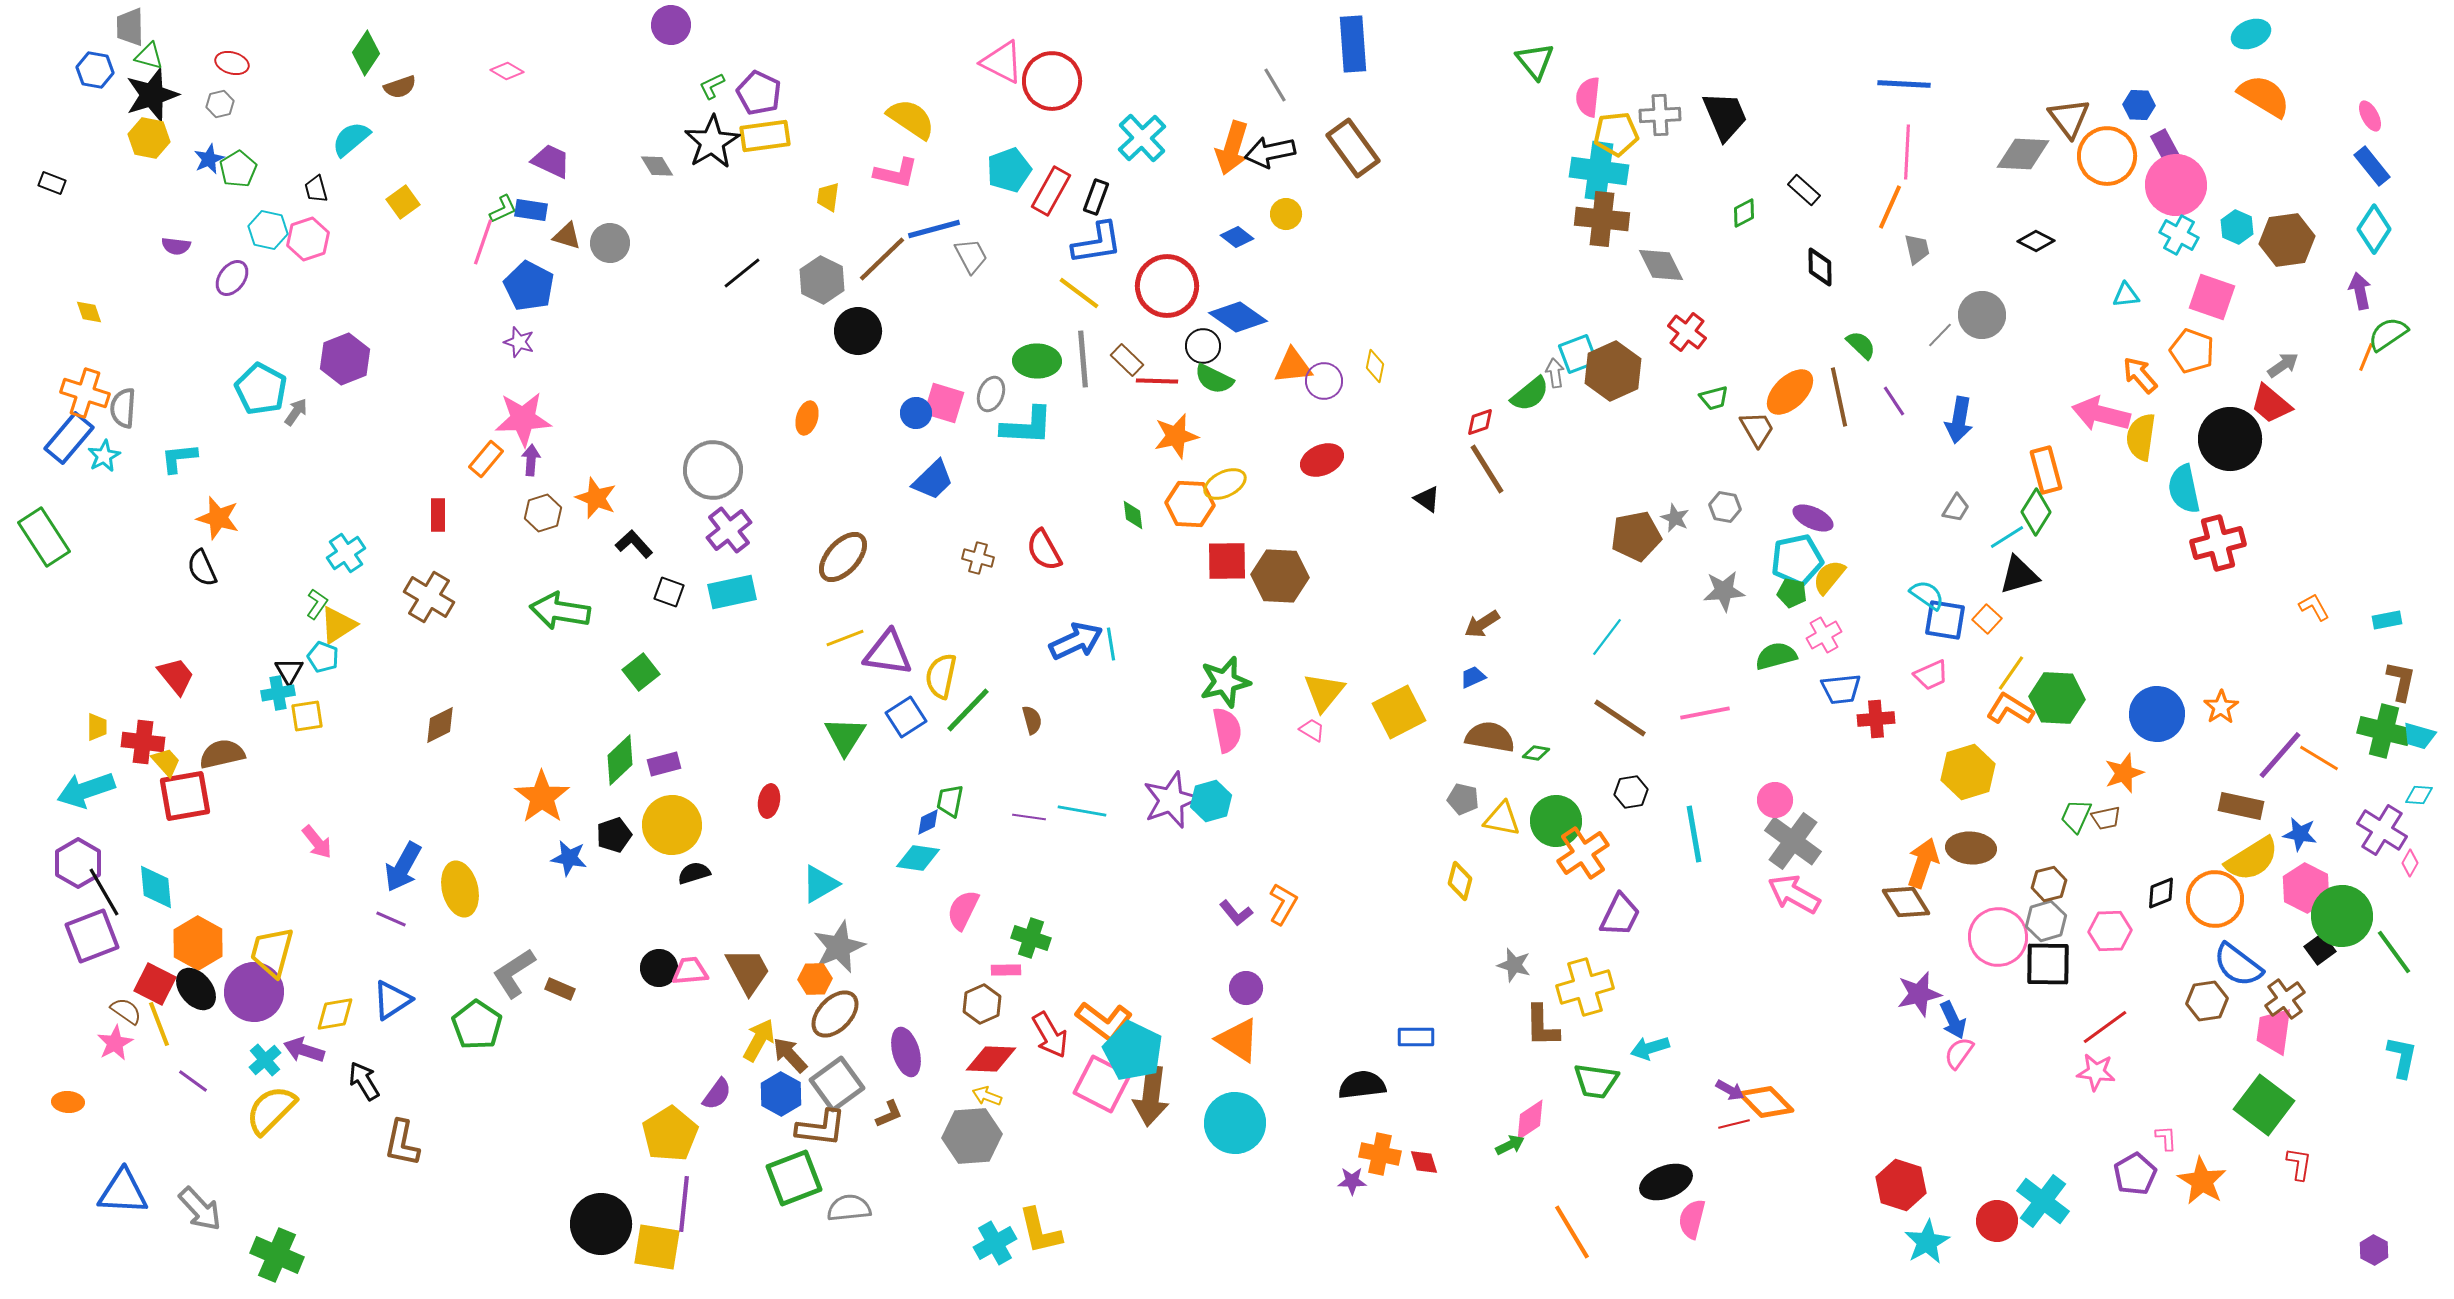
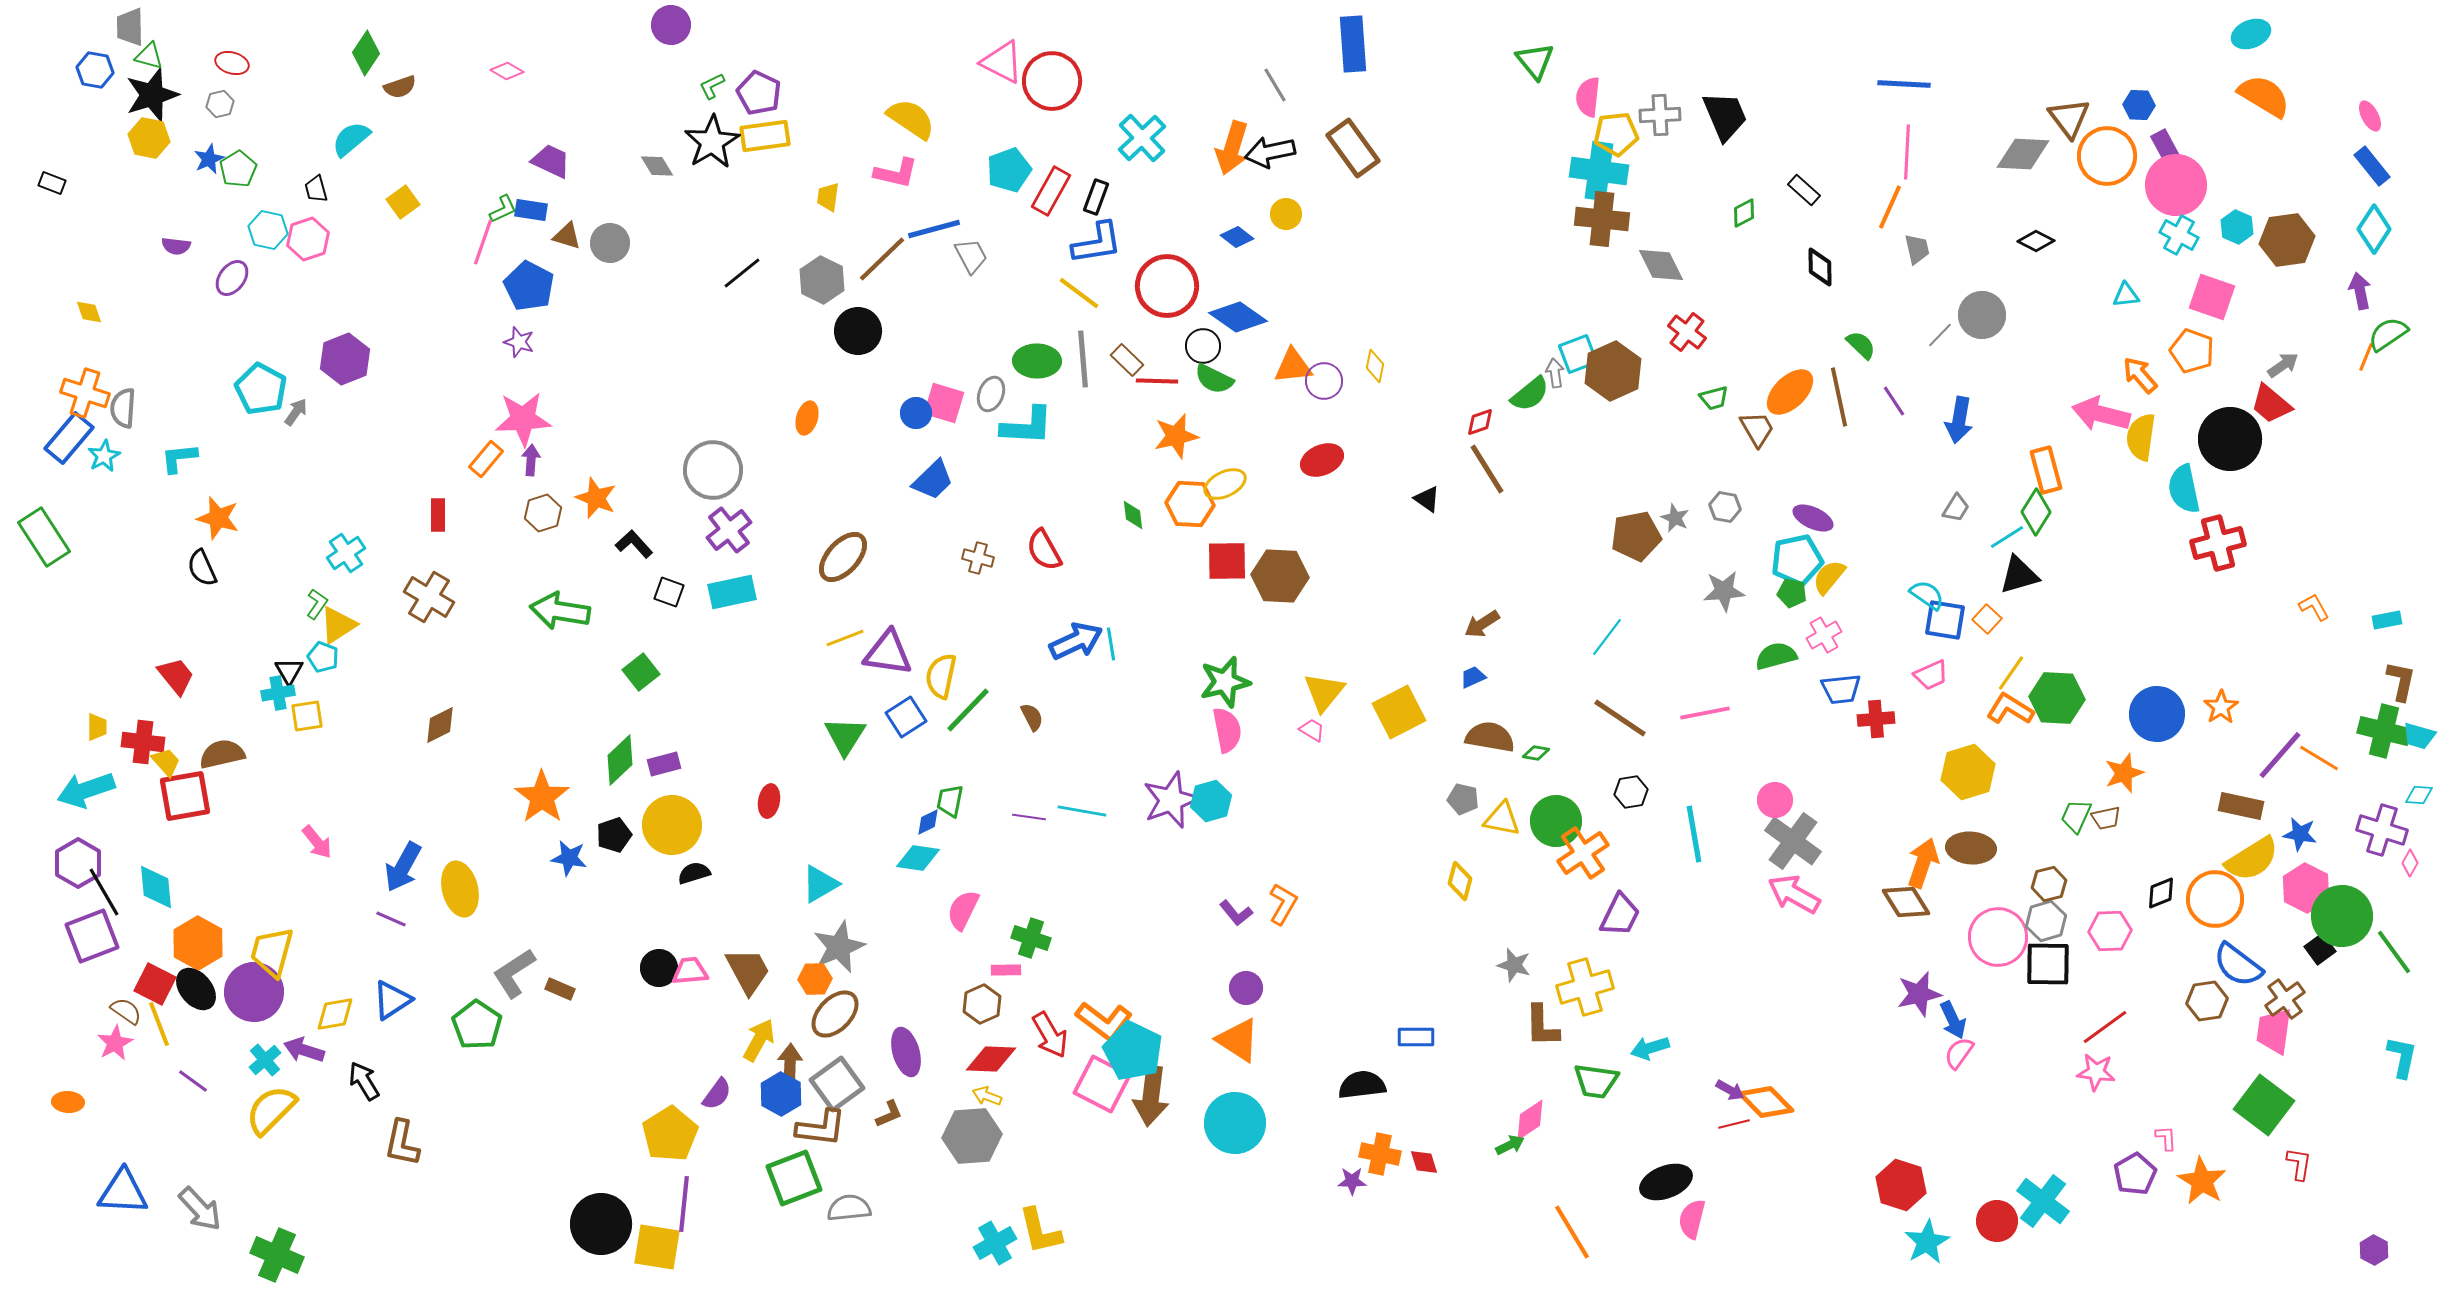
brown semicircle at (1032, 720): moved 3 px up; rotated 12 degrees counterclockwise
purple cross at (2382, 830): rotated 15 degrees counterclockwise
brown arrow at (790, 1055): moved 9 px down; rotated 45 degrees clockwise
